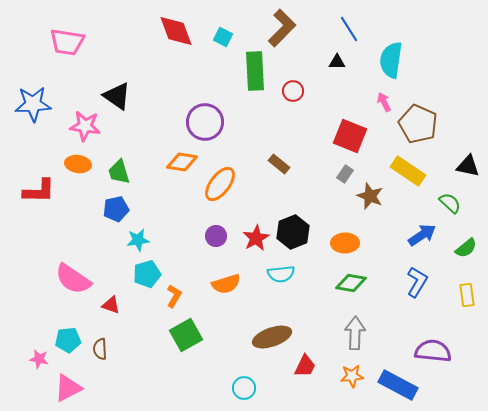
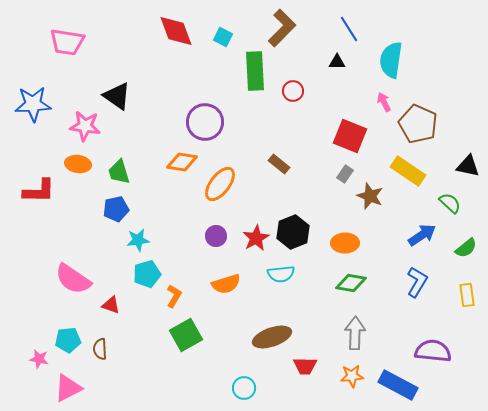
red trapezoid at (305, 366): rotated 65 degrees clockwise
